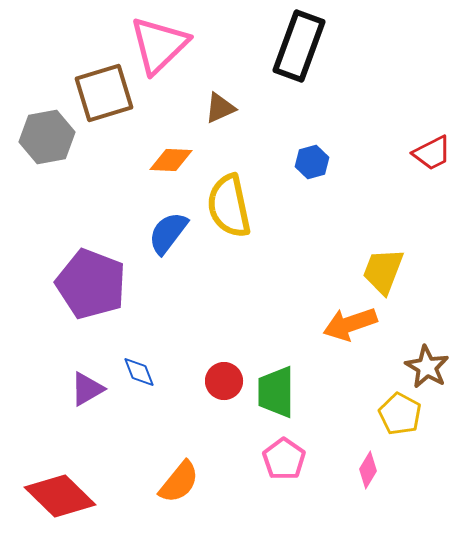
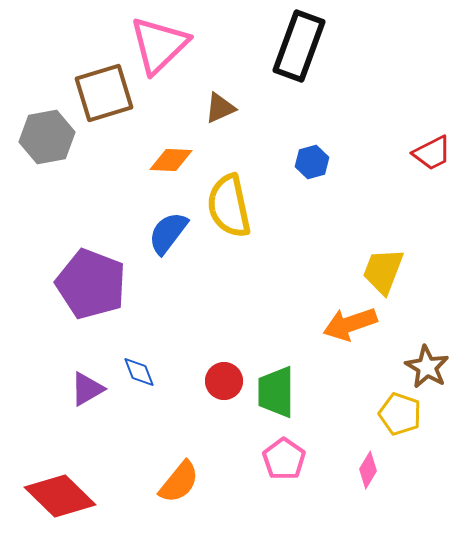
yellow pentagon: rotated 9 degrees counterclockwise
